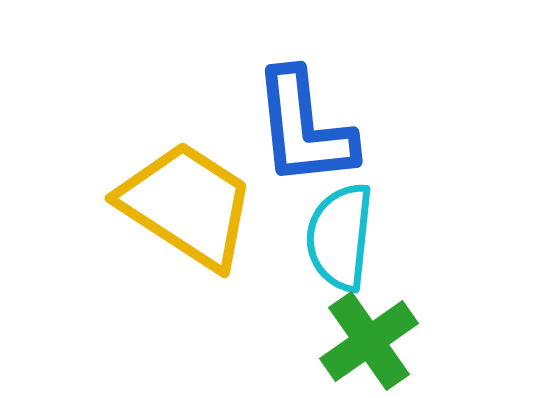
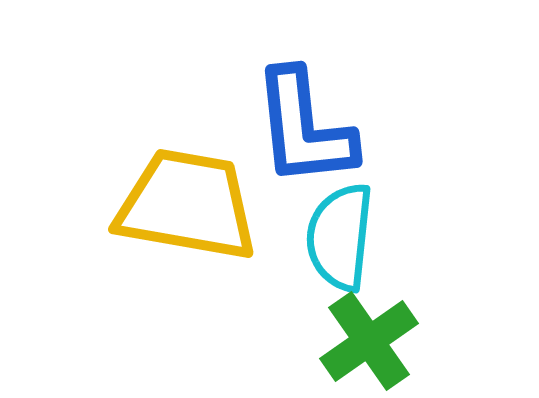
yellow trapezoid: rotated 23 degrees counterclockwise
